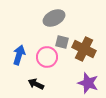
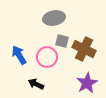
gray ellipse: rotated 15 degrees clockwise
gray square: moved 1 px up
blue arrow: rotated 48 degrees counterclockwise
purple star: moved 1 px left; rotated 25 degrees clockwise
